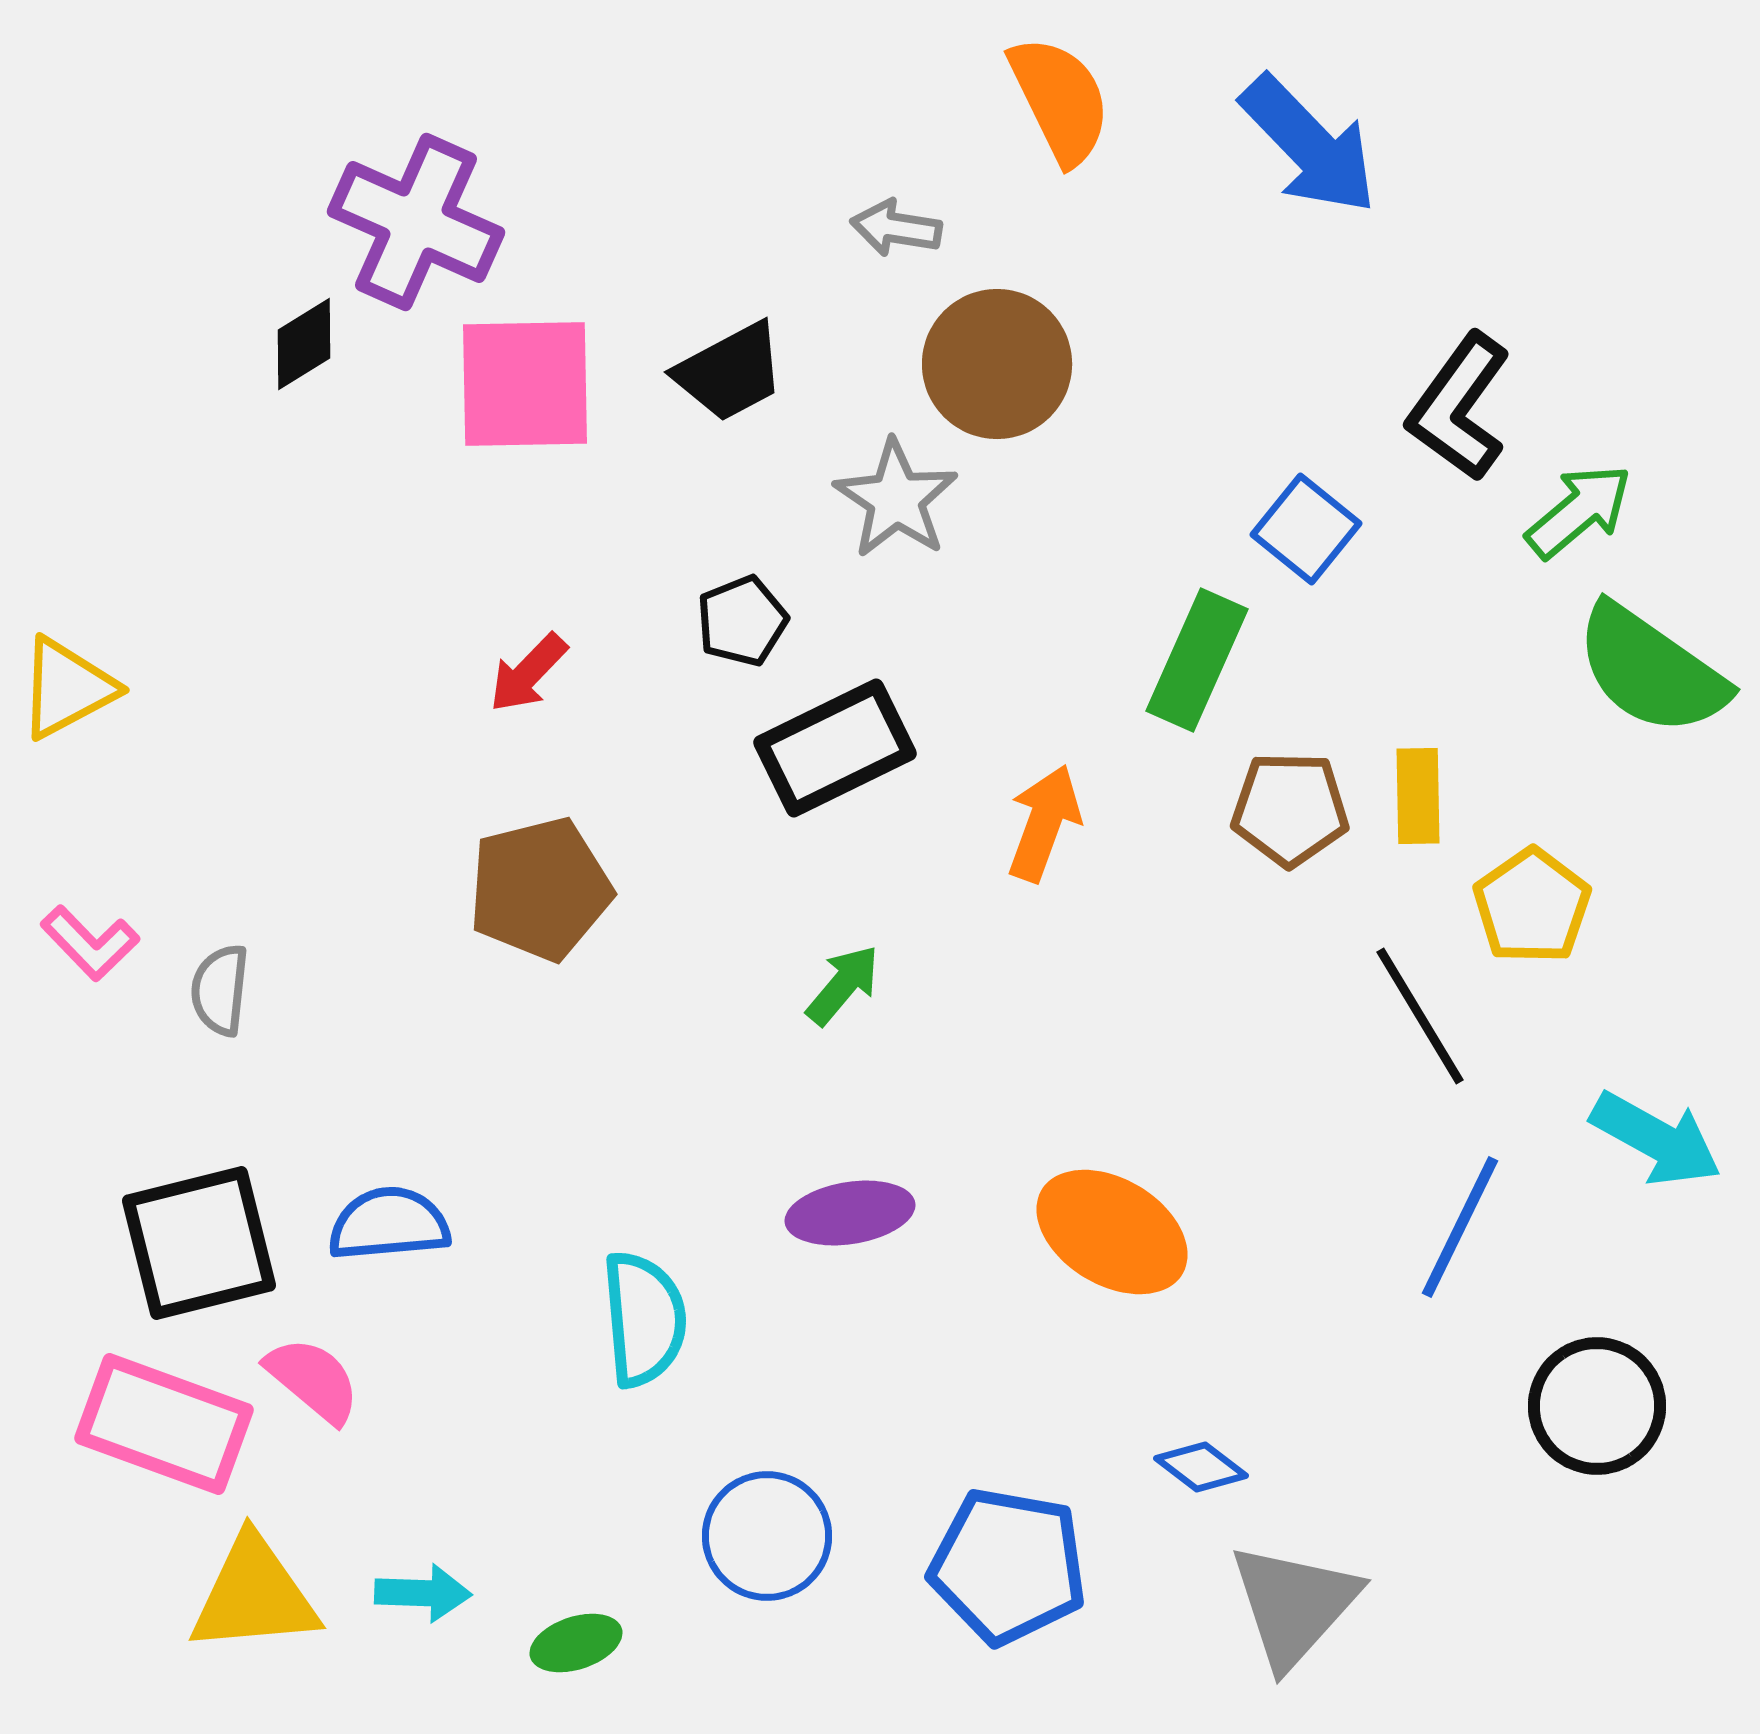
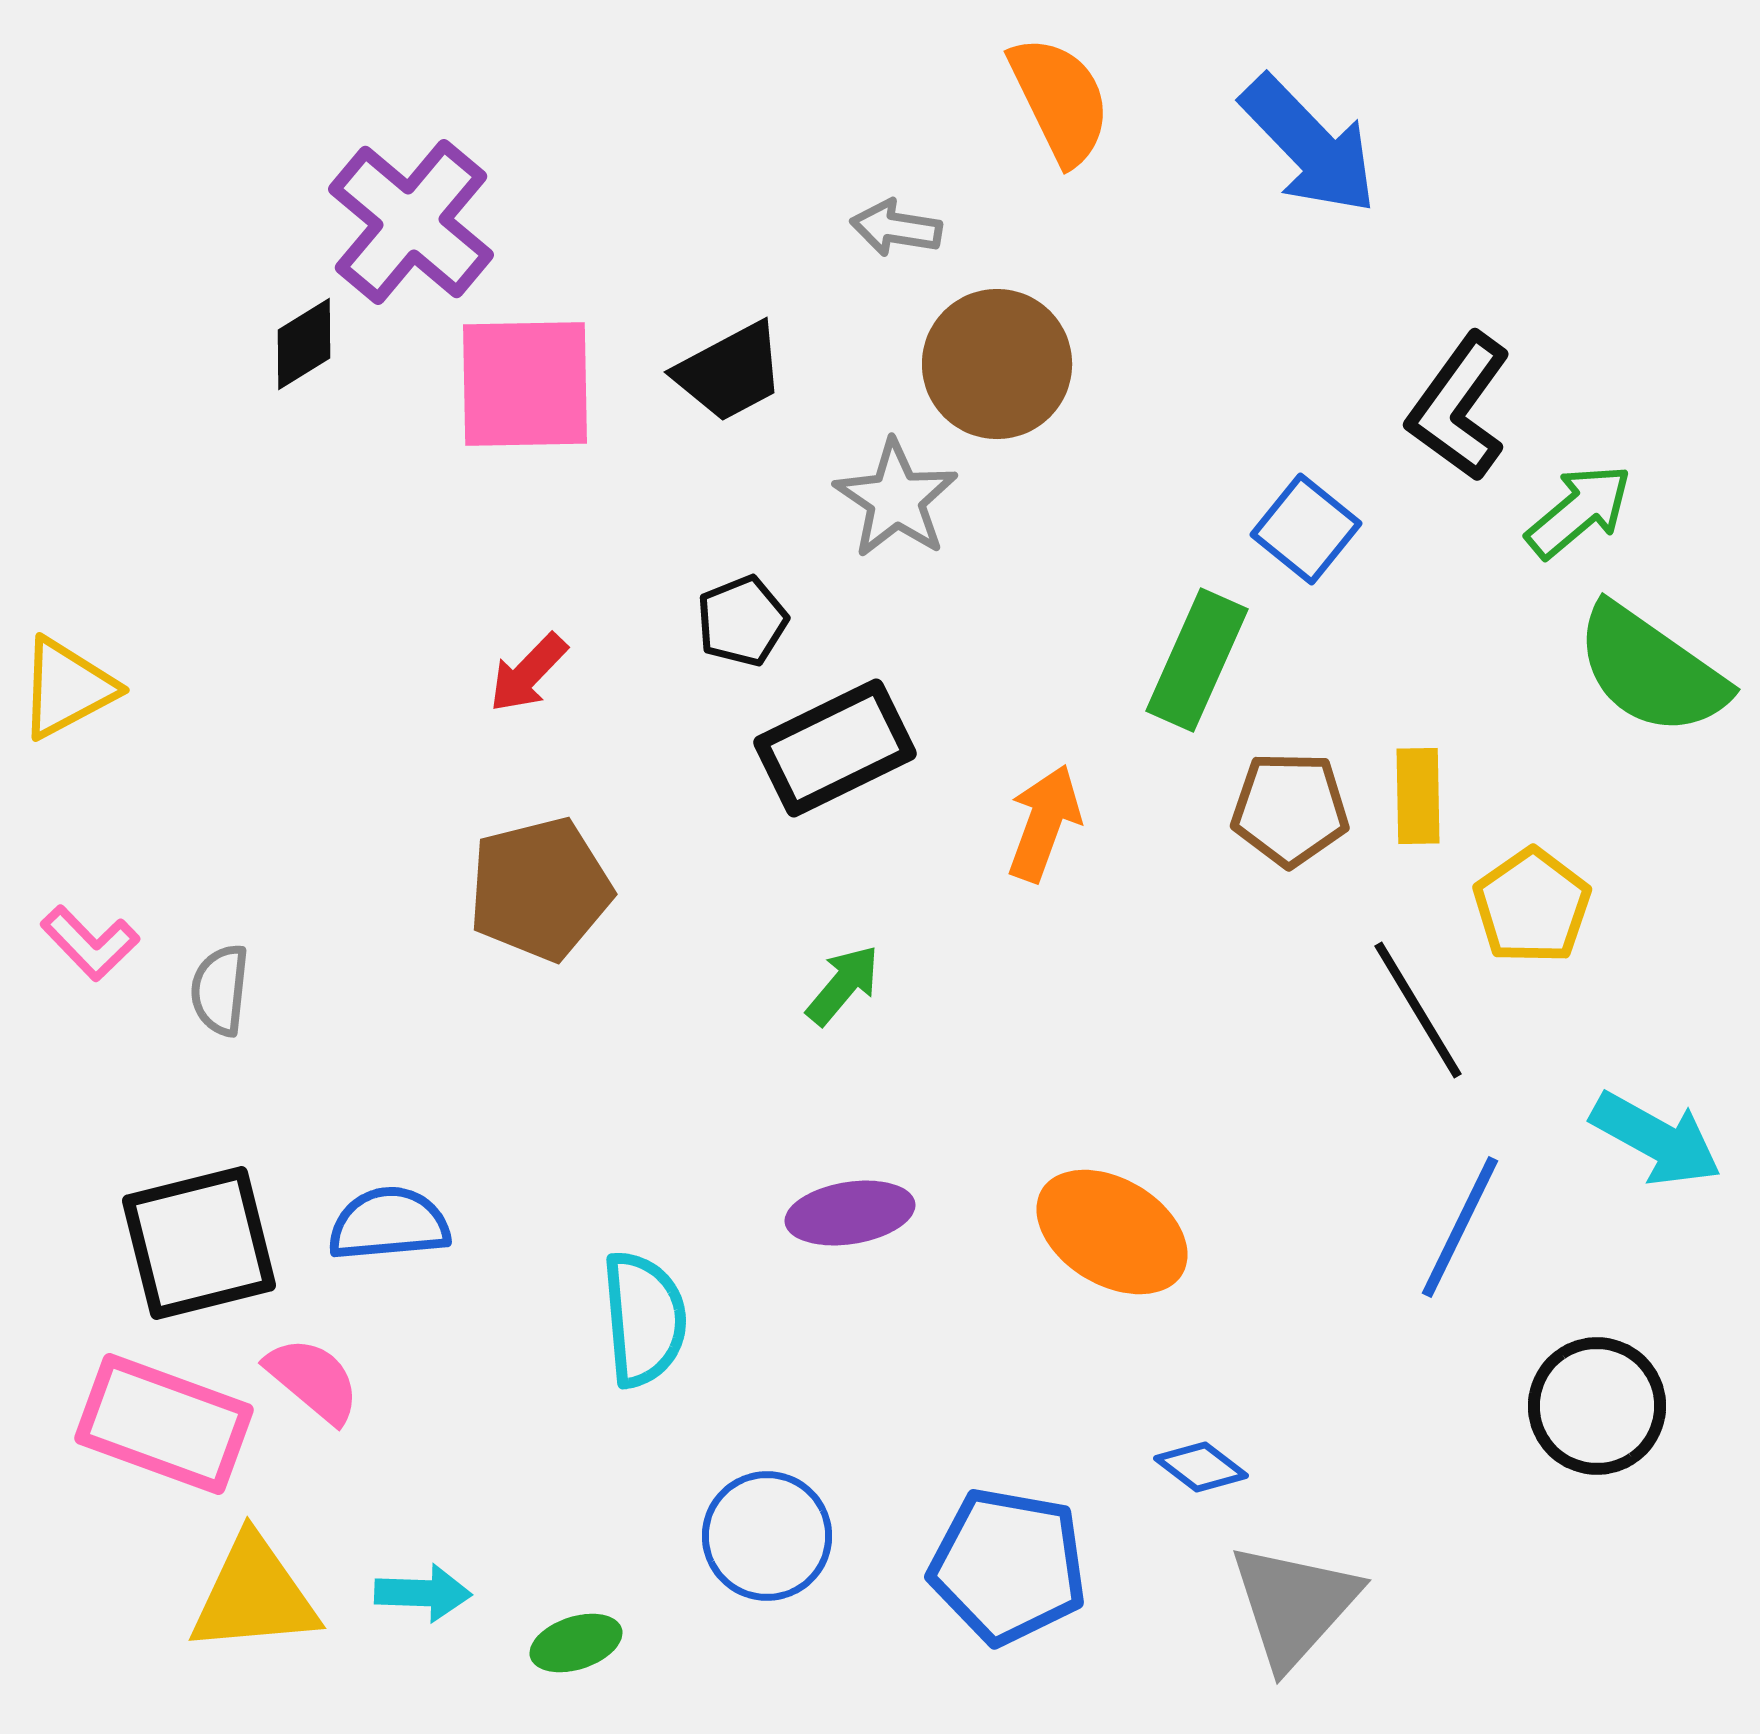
purple cross at (416, 222): moved 5 px left; rotated 16 degrees clockwise
black line at (1420, 1016): moved 2 px left, 6 px up
